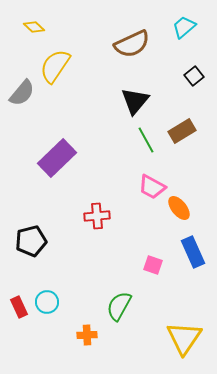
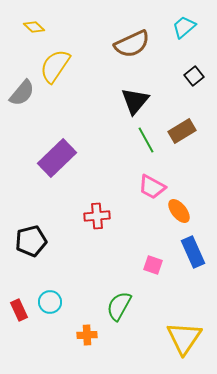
orange ellipse: moved 3 px down
cyan circle: moved 3 px right
red rectangle: moved 3 px down
